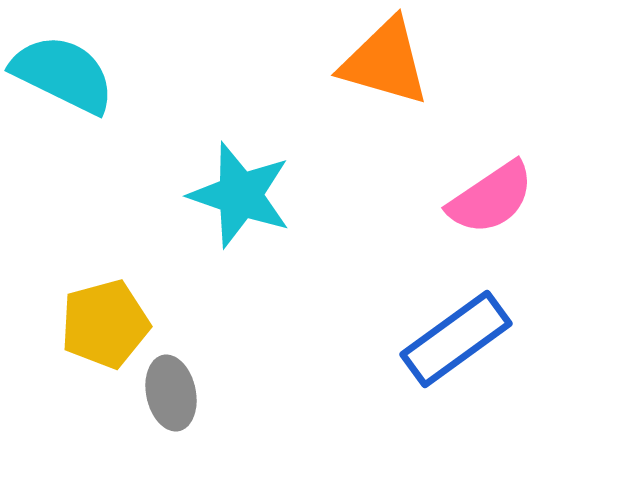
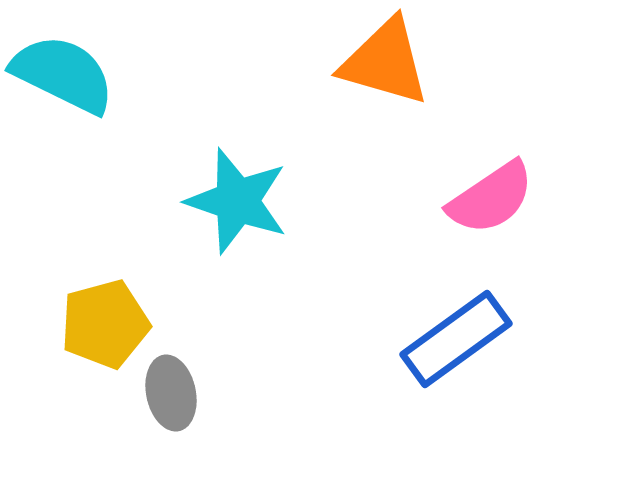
cyan star: moved 3 px left, 6 px down
